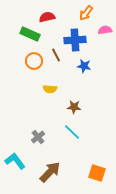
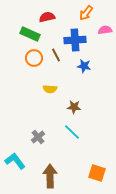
orange circle: moved 3 px up
brown arrow: moved 4 px down; rotated 45 degrees counterclockwise
